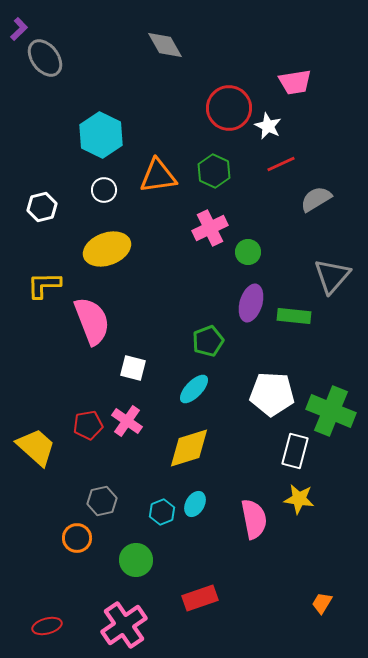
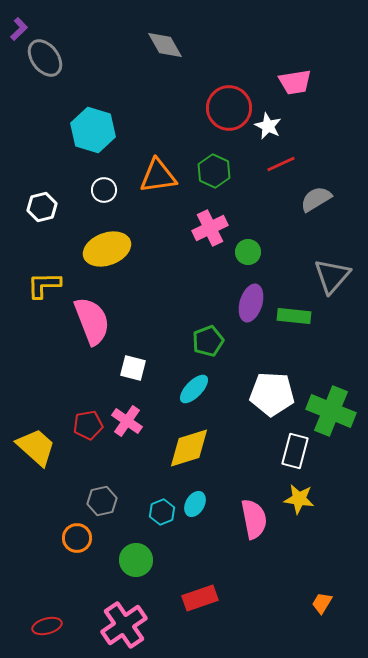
cyan hexagon at (101, 135): moved 8 px left, 5 px up; rotated 9 degrees counterclockwise
